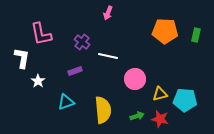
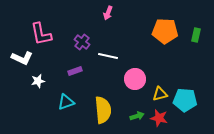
white L-shape: rotated 105 degrees clockwise
white star: rotated 24 degrees clockwise
red star: moved 1 px left, 1 px up
